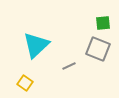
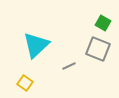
green square: rotated 35 degrees clockwise
